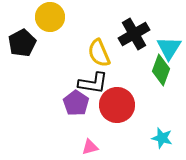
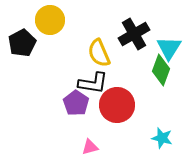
yellow circle: moved 3 px down
